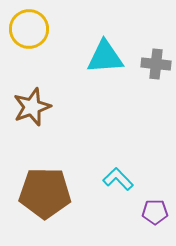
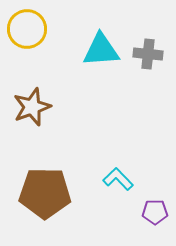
yellow circle: moved 2 px left
cyan triangle: moved 4 px left, 7 px up
gray cross: moved 8 px left, 10 px up
